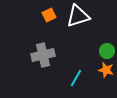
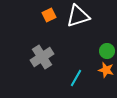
gray cross: moved 1 px left, 2 px down; rotated 20 degrees counterclockwise
